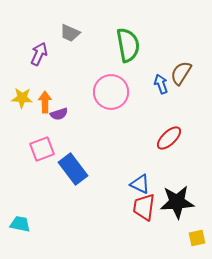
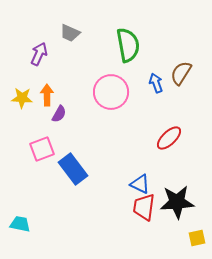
blue arrow: moved 5 px left, 1 px up
orange arrow: moved 2 px right, 7 px up
purple semicircle: rotated 42 degrees counterclockwise
